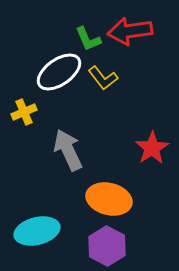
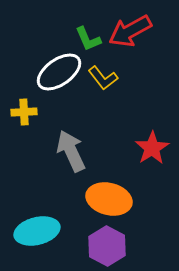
red arrow: rotated 21 degrees counterclockwise
yellow cross: rotated 20 degrees clockwise
gray arrow: moved 3 px right, 1 px down
